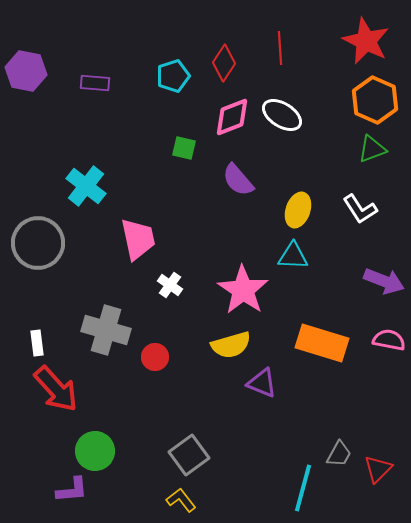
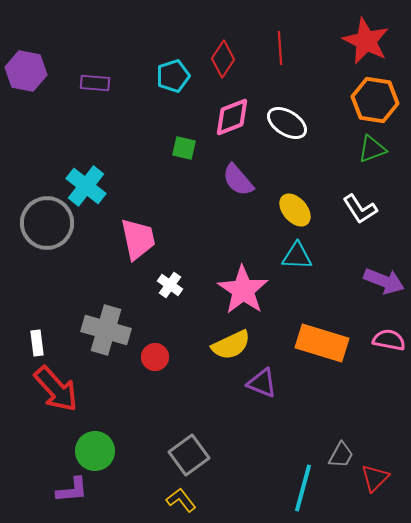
red diamond: moved 1 px left, 4 px up
orange hexagon: rotated 15 degrees counterclockwise
white ellipse: moved 5 px right, 8 px down
yellow ellipse: moved 3 px left; rotated 60 degrees counterclockwise
gray circle: moved 9 px right, 20 px up
cyan triangle: moved 4 px right
yellow semicircle: rotated 9 degrees counterclockwise
gray trapezoid: moved 2 px right, 1 px down
red triangle: moved 3 px left, 9 px down
